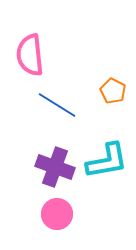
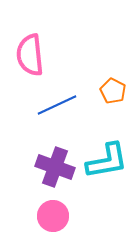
blue line: rotated 57 degrees counterclockwise
pink circle: moved 4 px left, 2 px down
